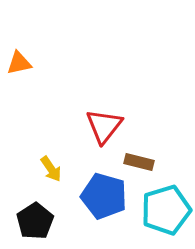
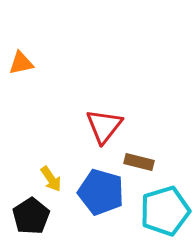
orange triangle: moved 2 px right
yellow arrow: moved 10 px down
blue pentagon: moved 3 px left, 4 px up
cyan pentagon: moved 1 px left, 1 px down
black pentagon: moved 4 px left, 5 px up
